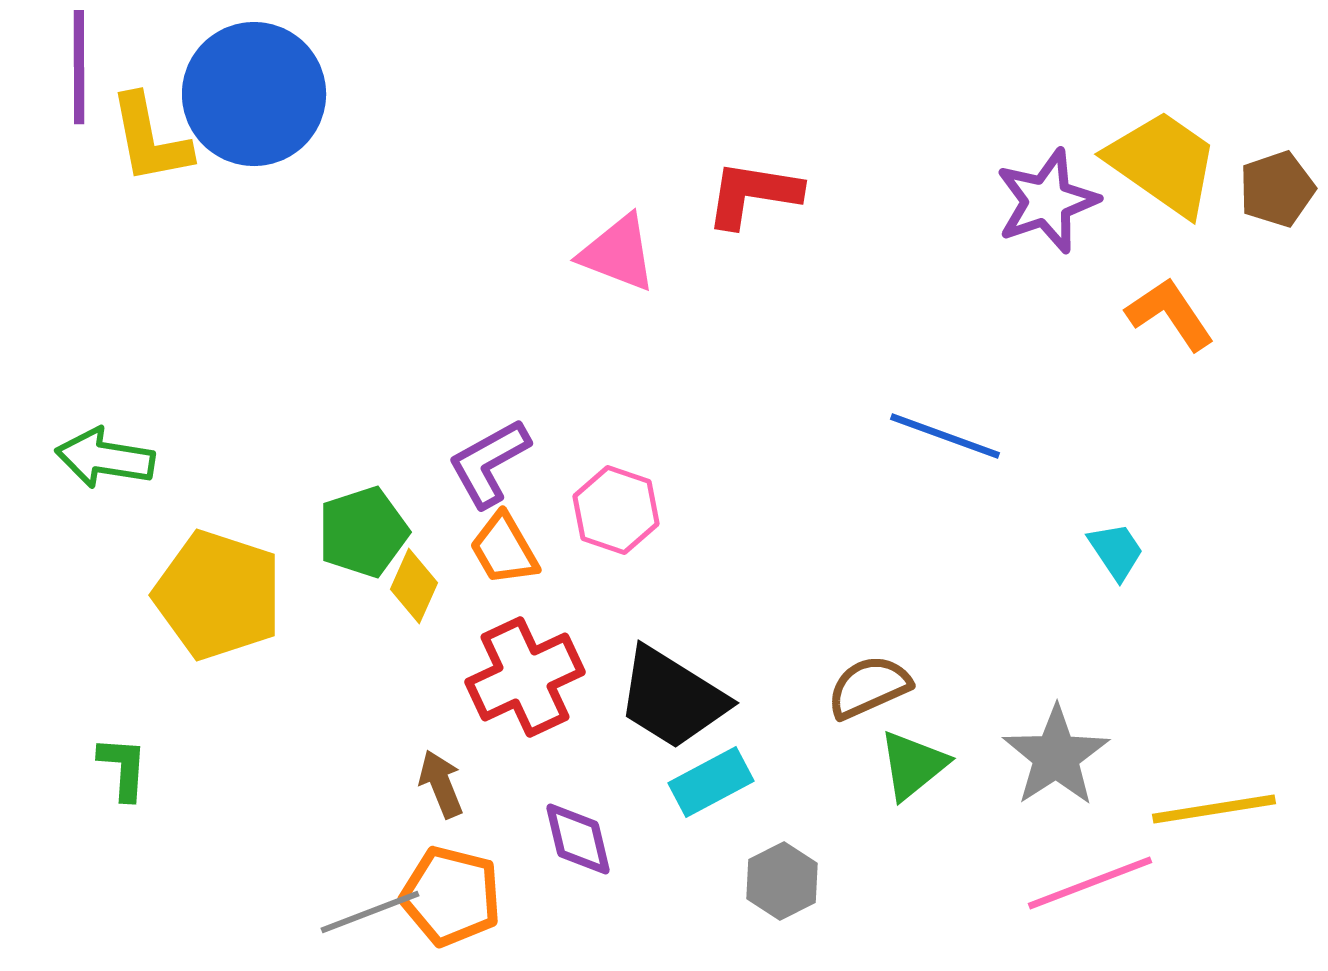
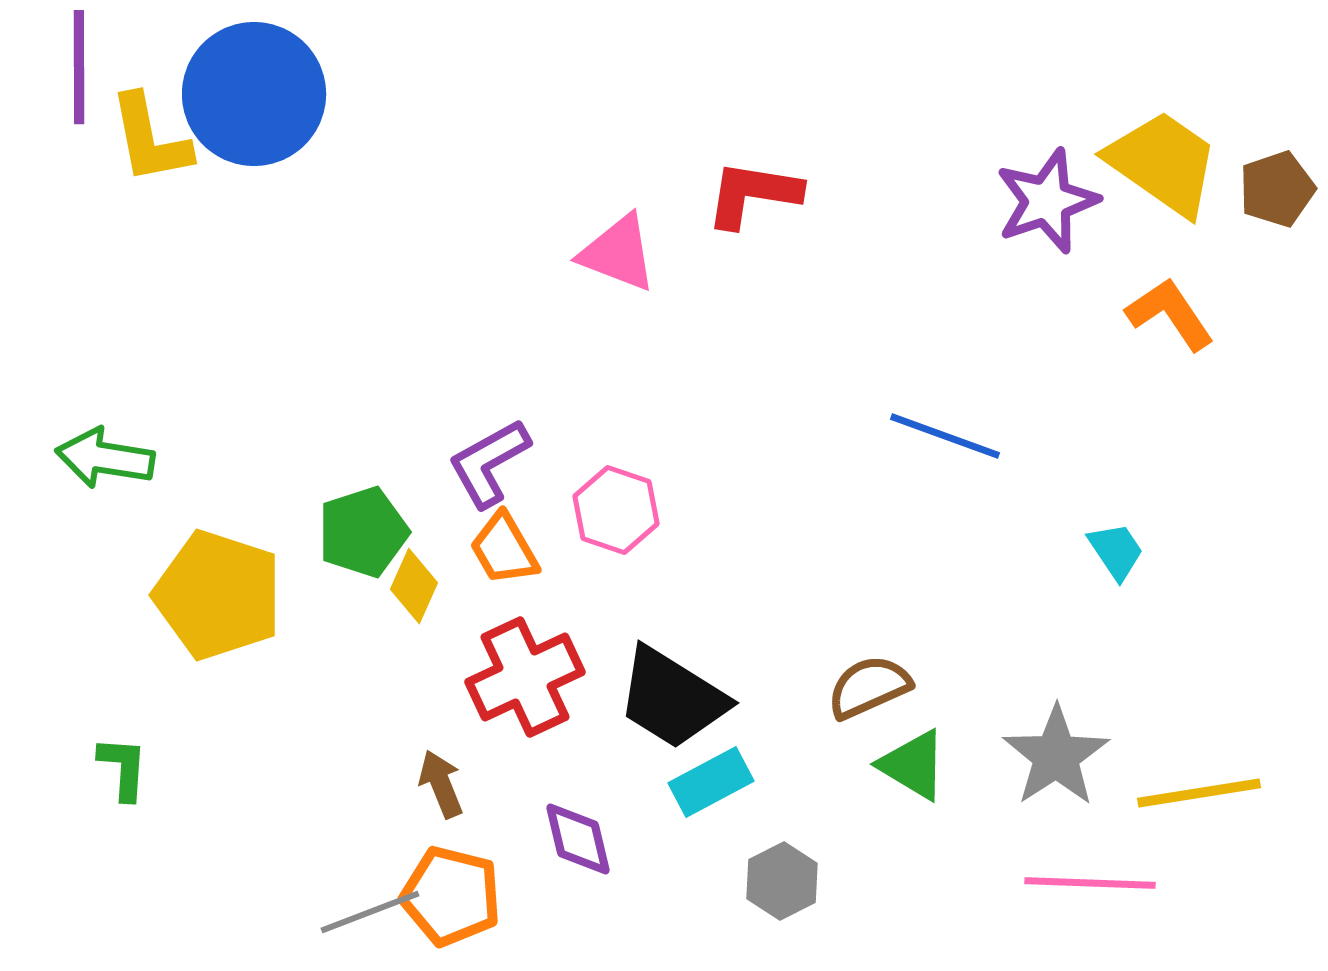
green triangle: rotated 50 degrees counterclockwise
yellow line: moved 15 px left, 16 px up
pink line: rotated 23 degrees clockwise
